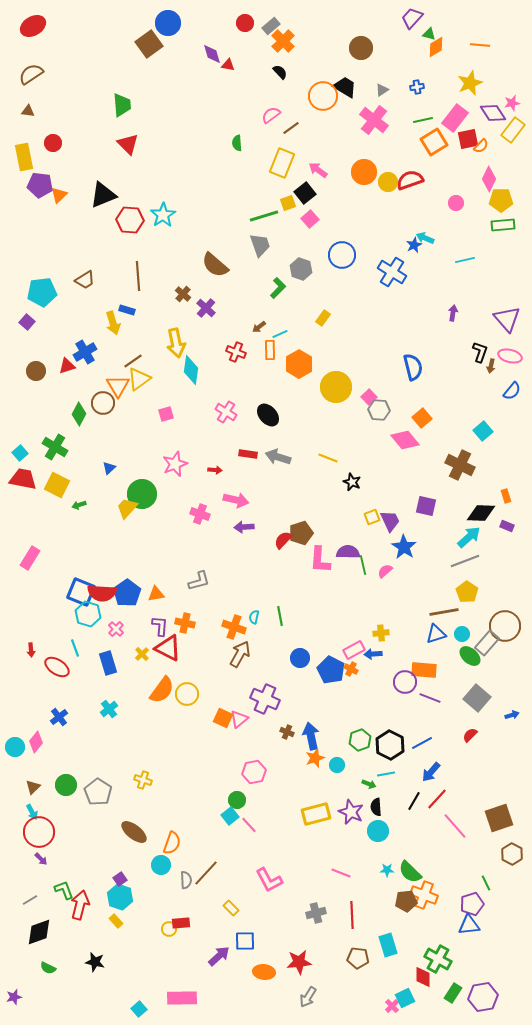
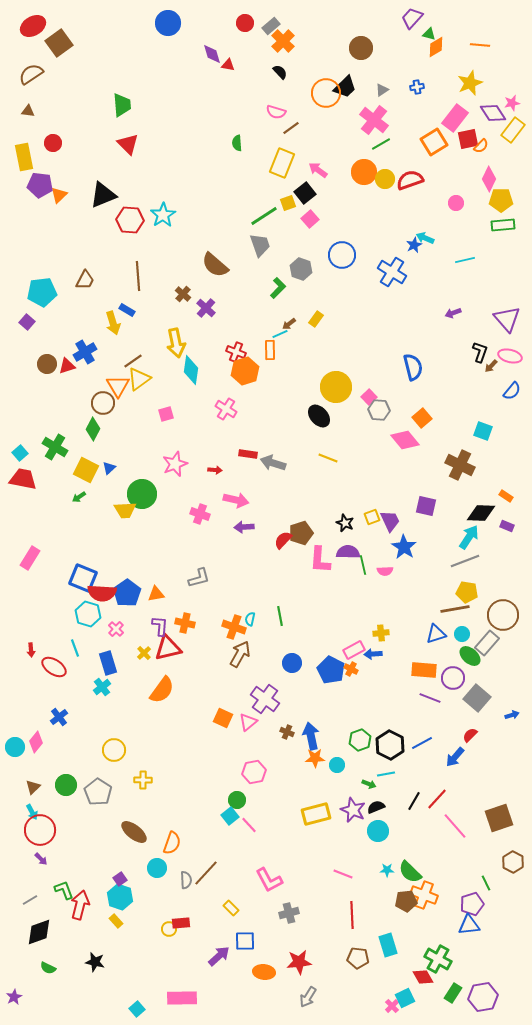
brown square at (149, 44): moved 90 px left, 1 px up
black trapezoid at (345, 87): rotated 105 degrees clockwise
orange circle at (323, 96): moved 3 px right, 3 px up
pink semicircle at (271, 115): moved 5 px right, 3 px up; rotated 126 degrees counterclockwise
green line at (423, 120): moved 42 px left, 24 px down; rotated 18 degrees counterclockwise
yellow circle at (388, 182): moved 3 px left, 3 px up
green line at (264, 216): rotated 16 degrees counterclockwise
brown trapezoid at (85, 280): rotated 30 degrees counterclockwise
blue rectangle at (127, 310): rotated 14 degrees clockwise
purple arrow at (453, 313): rotated 119 degrees counterclockwise
yellow rectangle at (323, 318): moved 7 px left, 1 px down
brown arrow at (259, 327): moved 30 px right, 3 px up
orange hexagon at (299, 364): moved 54 px left, 7 px down; rotated 12 degrees clockwise
brown arrow at (491, 366): rotated 32 degrees clockwise
brown circle at (36, 371): moved 11 px right, 7 px up
pink cross at (226, 412): moved 3 px up
green diamond at (79, 414): moved 14 px right, 15 px down
black ellipse at (268, 415): moved 51 px right, 1 px down
cyan square at (483, 431): rotated 30 degrees counterclockwise
gray arrow at (278, 457): moved 5 px left, 6 px down
black star at (352, 482): moved 7 px left, 41 px down
yellow square at (57, 485): moved 29 px right, 15 px up
orange rectangle at (506, 496): rotated 40 degrees counterclockwise
green arrow at (79, 505): moved 8 px up; rotated 16 degrees counterclockwise
yellow trapezoid at (127, 508): moved 2 px left, 2 px down; rotated 135 degrees counterclockwise
cyan arrow at (469, 537): rotated 15 degrees counterclockwise
pink semicircle at (385, 571): rotated 140 degrees counterclockwise
gray L-shape at (199, 581): moved 3 px up
blue square at (81, 592): moved 2 px right, 14 px up
yellow pentagon at (467, 592): rotated 25 degrees counterclockwise
brown line at (444, 612): moved 11 px right, 3 px up
cyan semicircle at (254, 617): moved 4 px left, 2 px down
brown circle at (505, 626): moved 2 px left, 11 px up
red triangle at (168, 648): rotated 40 degrees counterclockwise
yellow cross at (142, 654): moved 2 px right, 1 px up
blue circle at (300, 658): moved 8 px left, 5 px down
red ellipse at (57, 667): moved 3 px left
purple circle at (405, 682): moved 48 px right, 4 px up
yellow circle at (187, 694): moved 73 px left, 56 px down
purple cross at (265, 699): rotated 12 degrees clockwise
cyan cross at (109, 709): moved 7 px left, 22 px up
pink triangle at (239, 719): moved 9 px right, 3 px down
orange star at (315, 758): rotated 18 degrees clockwise
blue arrow at (431, 772): moved 24 px right, 15 px up
yellow cross at (143, 780): rotated 18 degrees counterclockwise
black semicircle at (376, 807): rotated 72 degrees clockwise
purple star at (351, 812): moved 2 px right, 2 px up
red circle at (39, 832): moved 1 px right, 2 px up
brown hexagon at (512, 854): moved 1 px right, 8 px down
cyan circle at (161, 865): moved 4 px left, 3 px down
pink line at (341, 873): moved 2 px right, 1 px down
gray cross at (316, 913): moved 27 px left
red diamond at (423, 977): rotated 30 degrees counterclockwise
purple star at (14, 997): rotated 14 degrees counterclockwise
cyan square at (139, 1009): moved 2 px left
